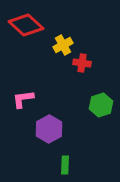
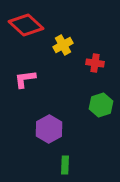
red cross: moved 13 px right
pink L-shape: moved 2 px right, 20 px up
